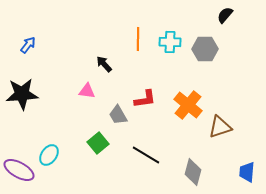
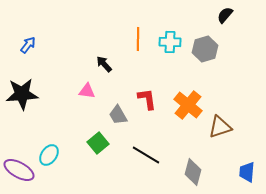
gray hexagon: rotated 15 degrees counterclockwise
red L-shape: moved 2 px right; rotated 90 degrees counterclockwise
